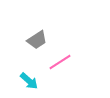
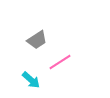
cyan arrow: moved 2 px right, 1 px up
